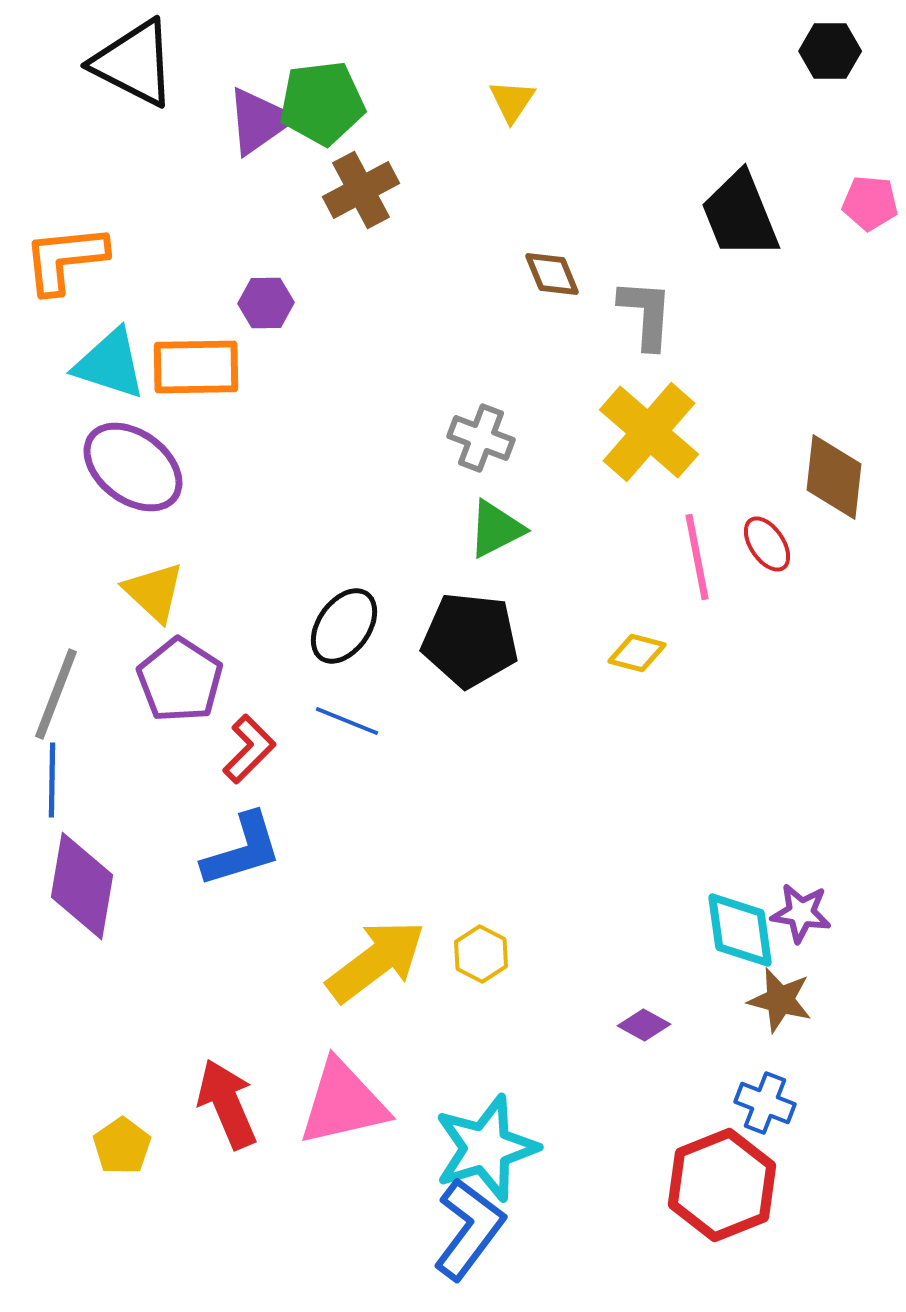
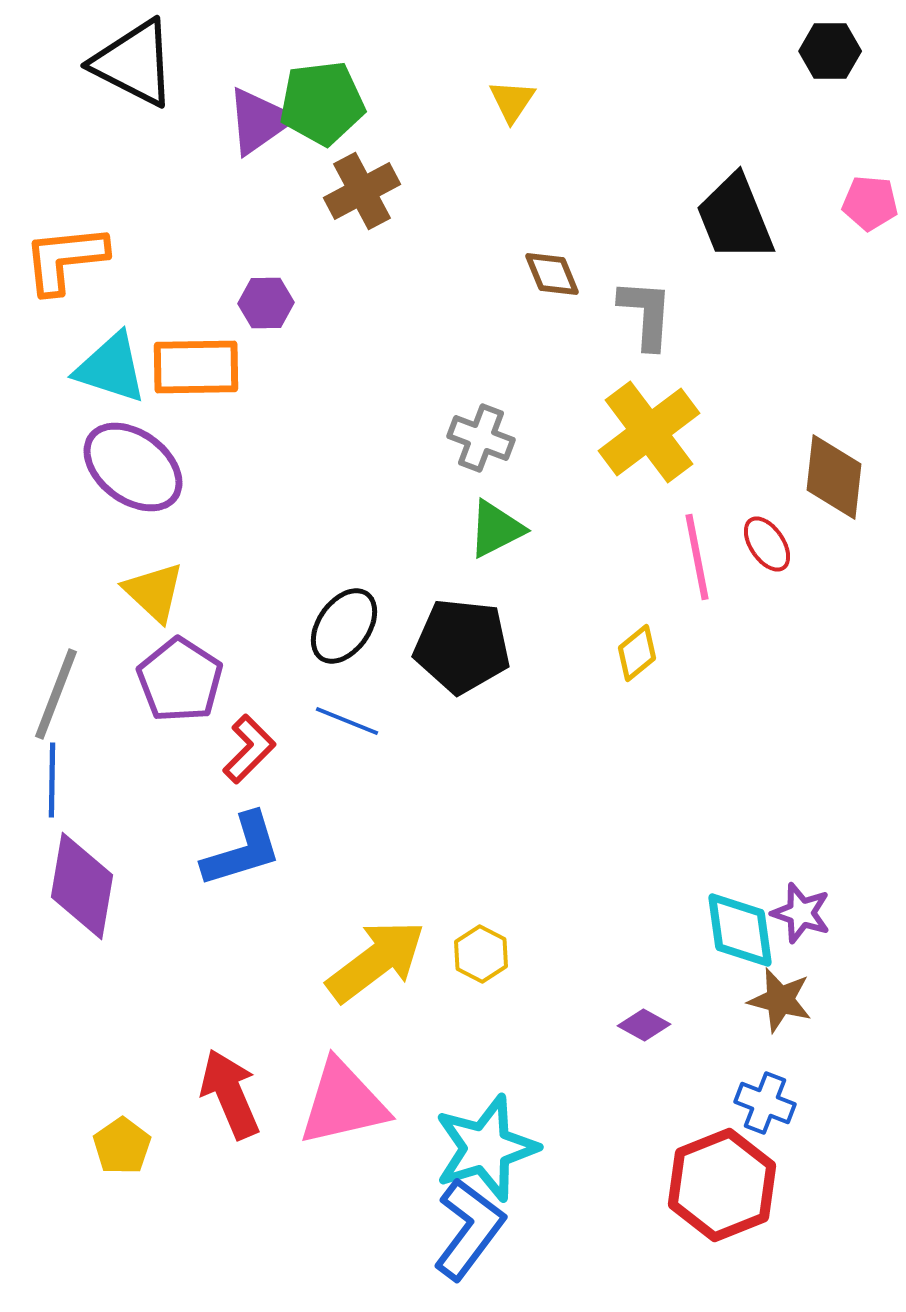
brown cross at (361, 190): moved 1 px right, 1 px down
black trapezoid at (740, 215): moved 5 px left, 3 px down
cyan triangle at (110, 364): moved 1 px right, 4 px down
yellow cross at (649, 432): rotated 12 degrees clockwise
black pentagon at (470, 640): moved 8 px left, 6 px down
yellow diamond at (637, 653): rotated 54 degrees counterclockwise
purple star at (801, 913): rotated 10 degrees clockwise
red arrow at (227, 1104): moved 3 px right, 10 px up
